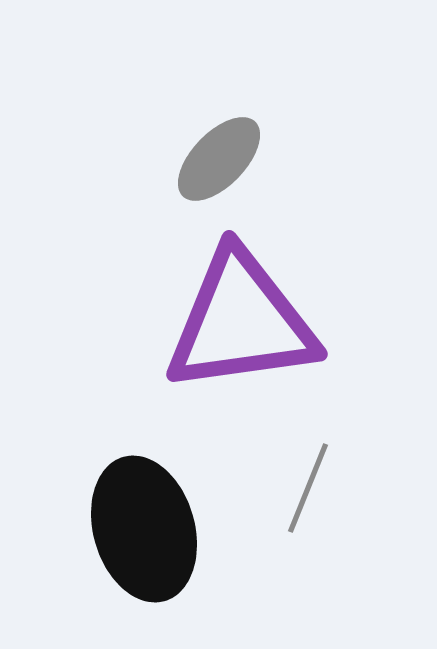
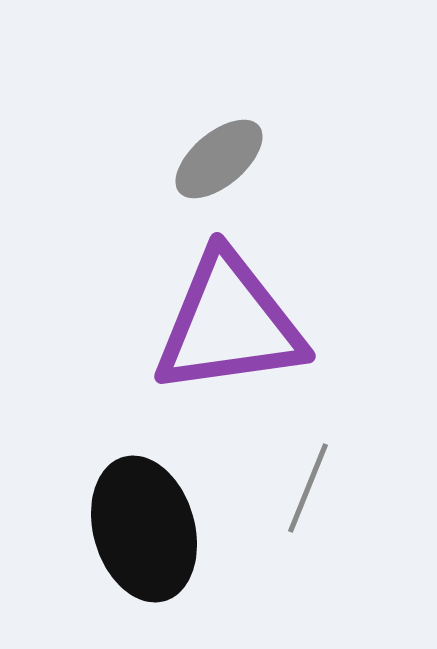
gray ellipse: rotated 6 degrees clockwise
purple triangle: moved 12 px left, 2 px down
